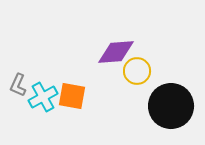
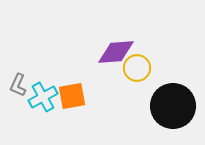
yellow circle: moved 3 px up
orange square: rotated 20 degrees counterclockwise
black circle: moved 2 px right
